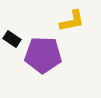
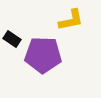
yellow L-shape: moved 1 px left, 1 px up
